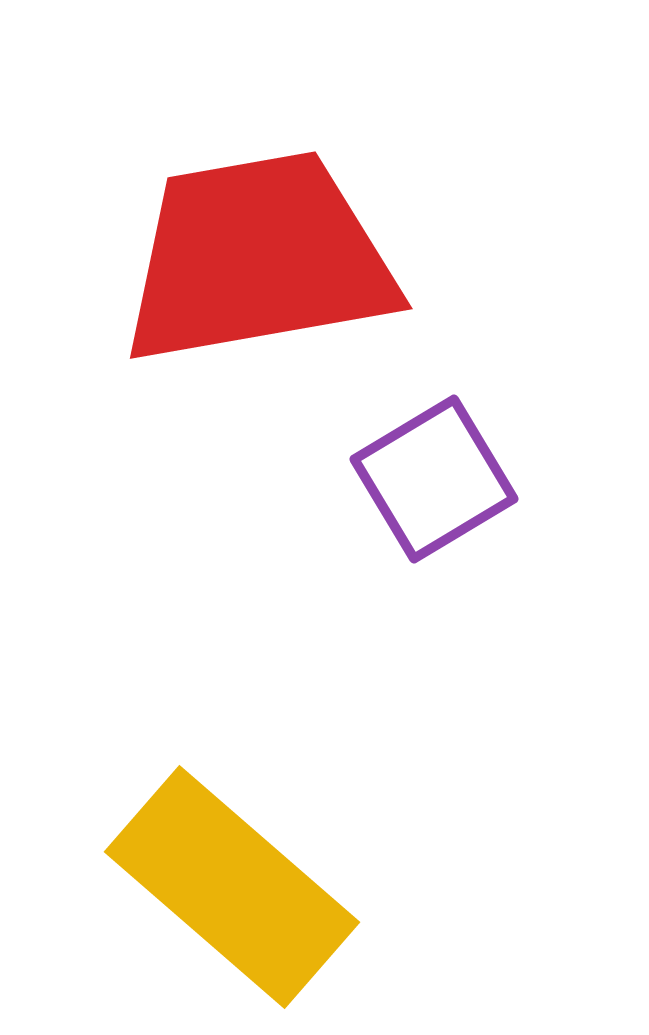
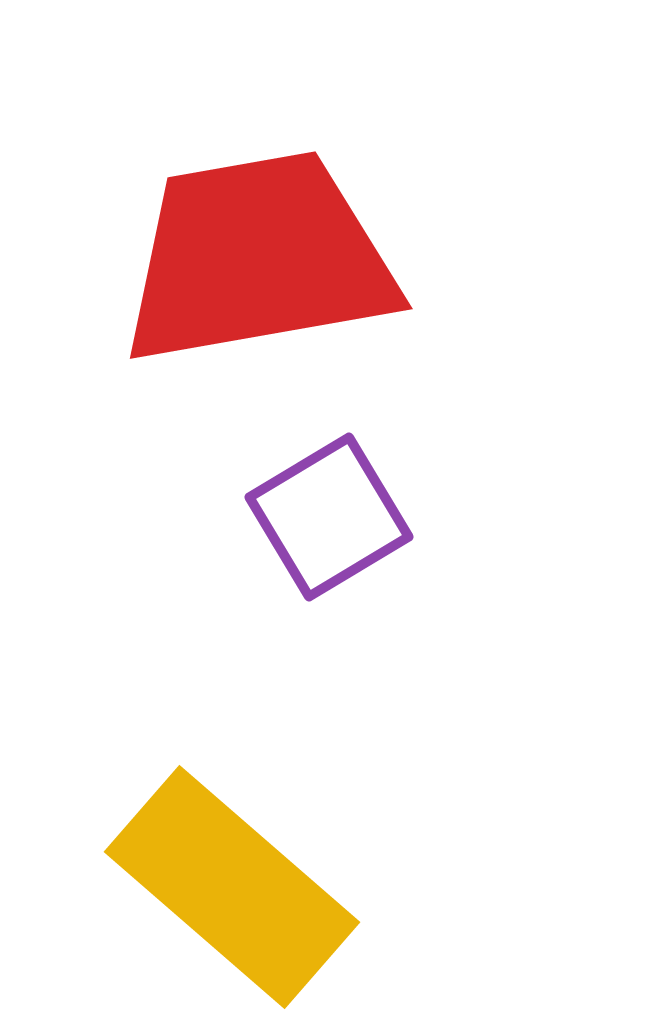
purple square: moved 105 px left, 38 px down
